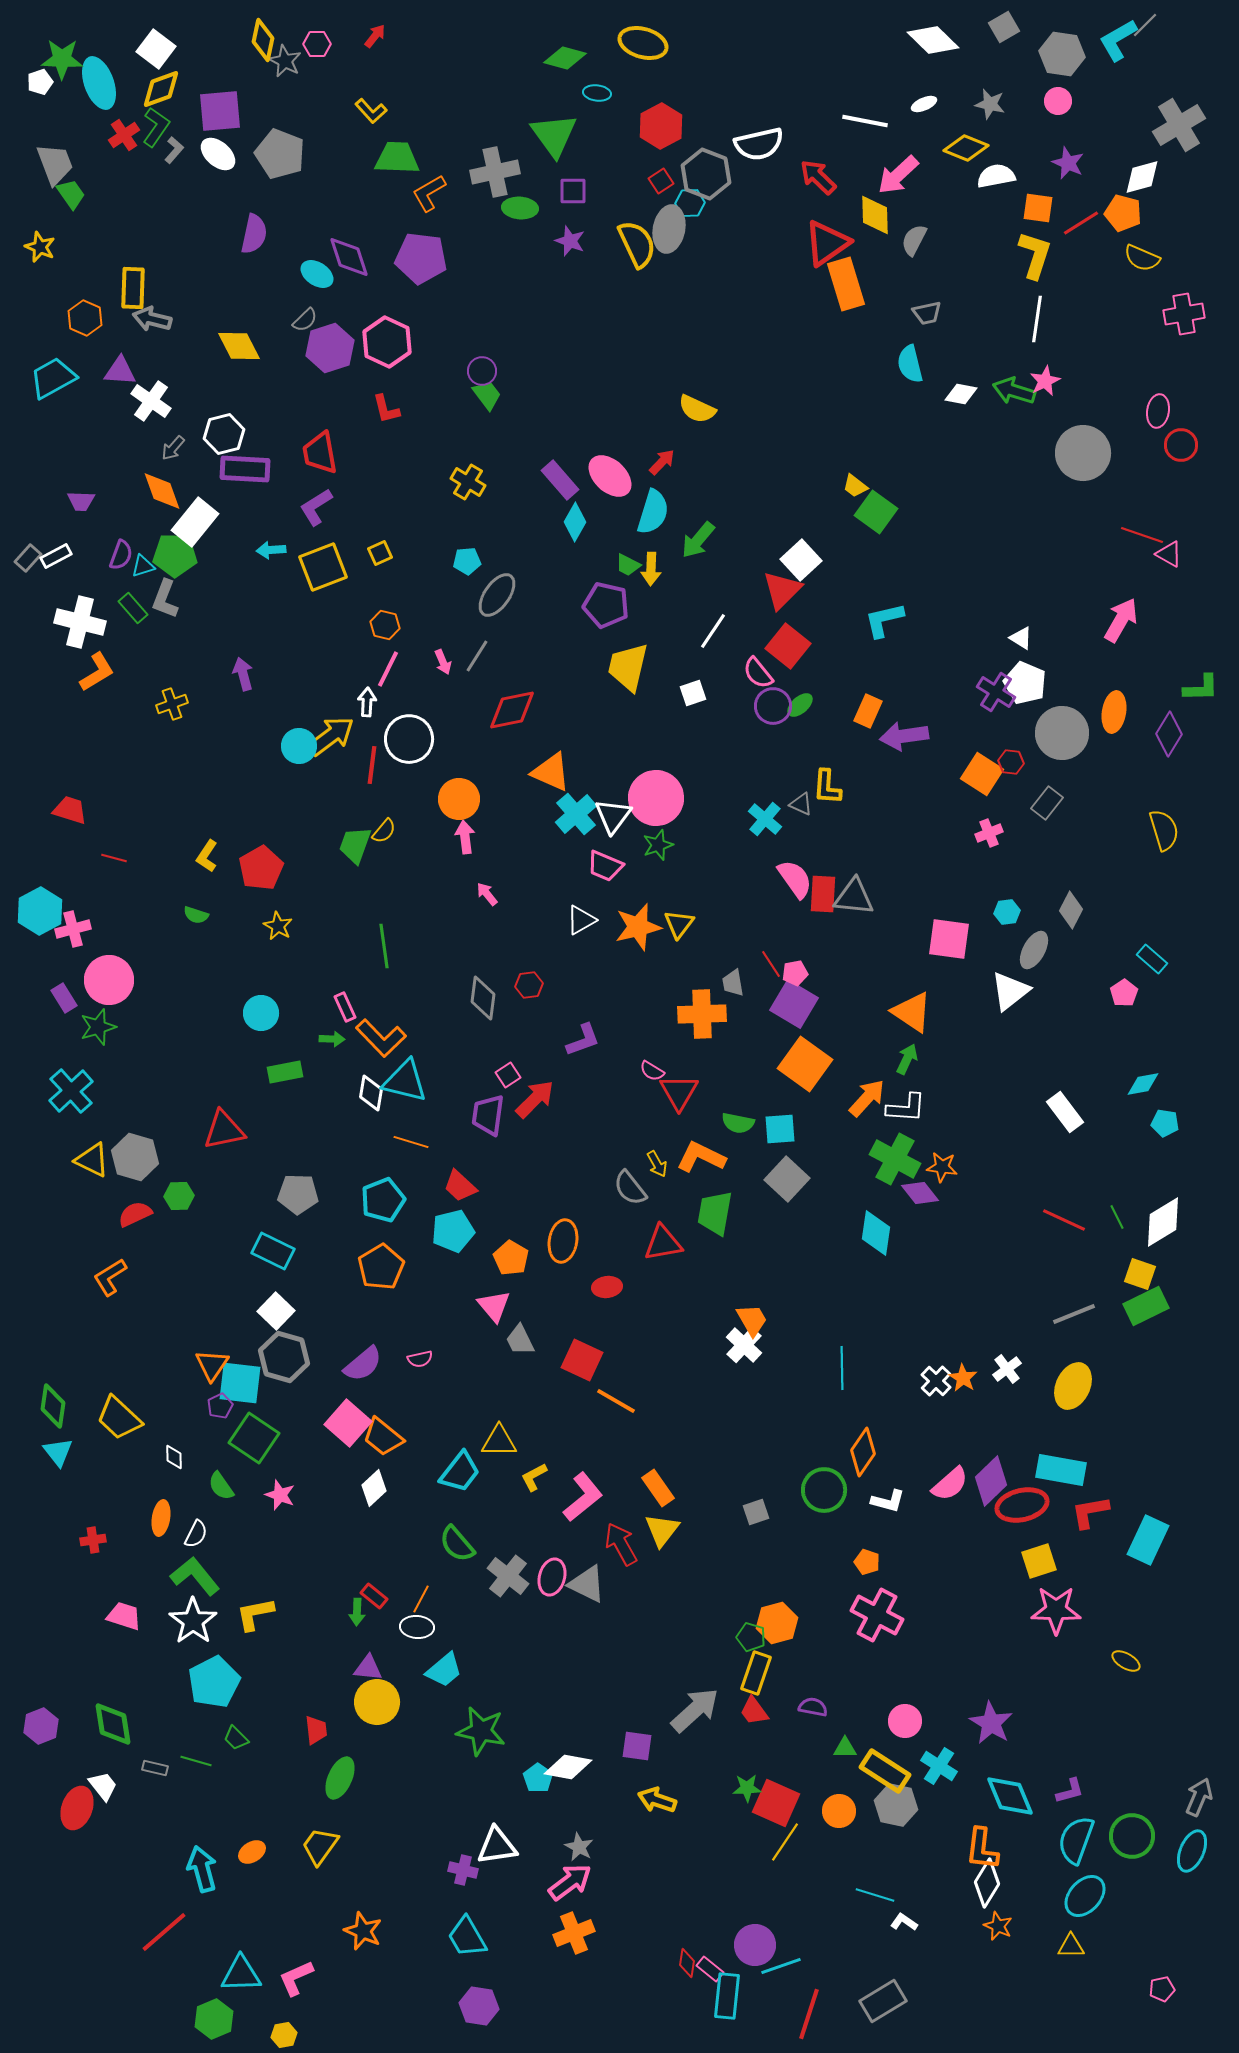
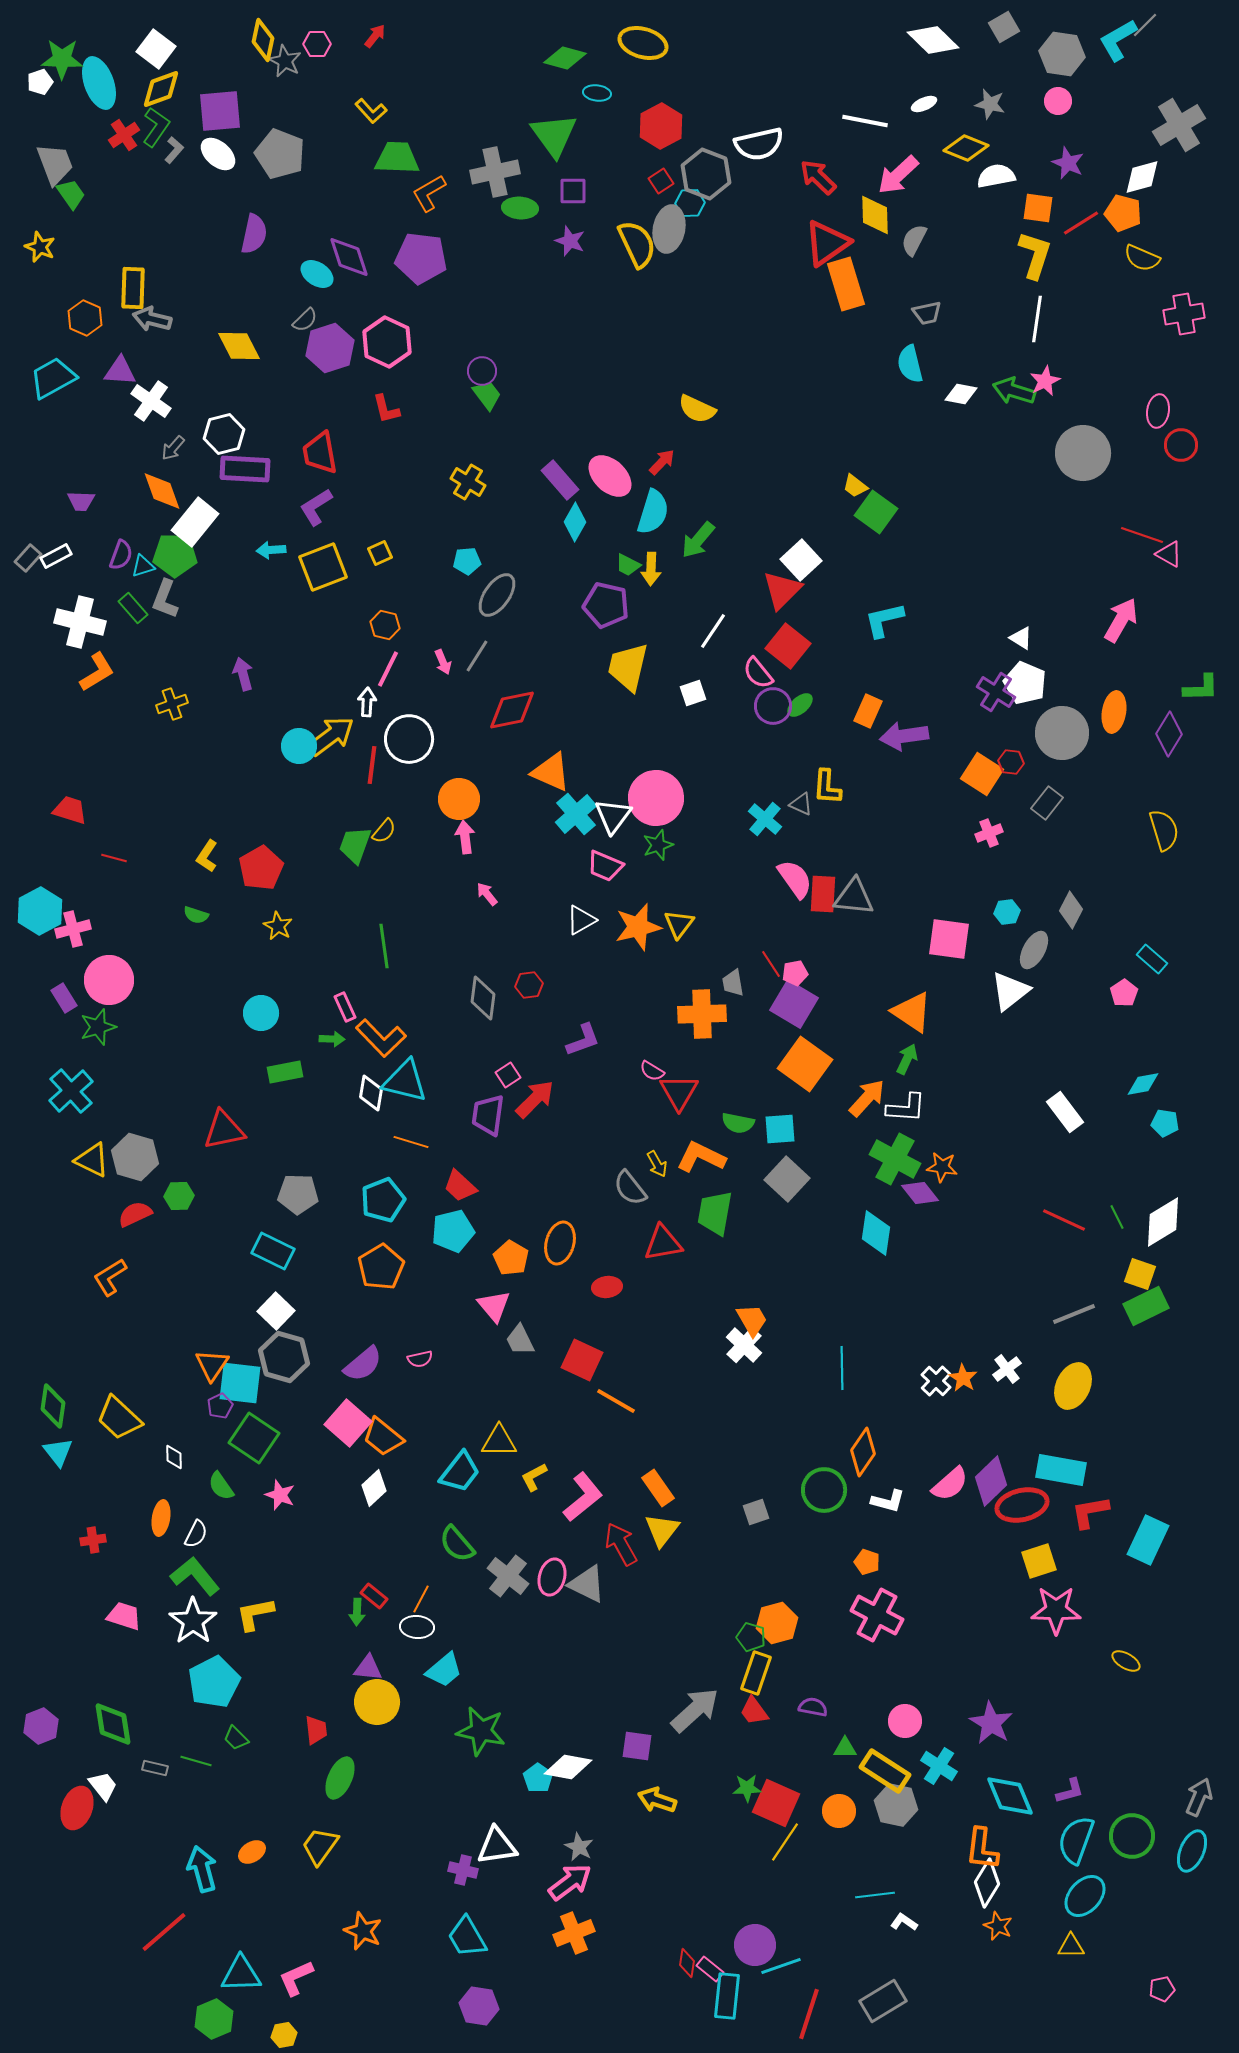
orange ellipse at (563, 1241): moved 3 px left, 2 px down; rotated 6 degrees clockwise
cyan line at (875, 1895): rotated 24 degrees counterclockwise
